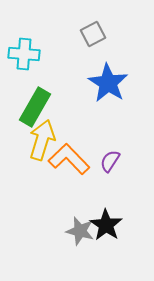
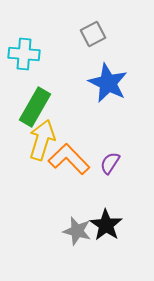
blue star: rotated 6 degrees counterclockwise
purple semicircle: moved 2 px down
gray star: moved 3 px left
